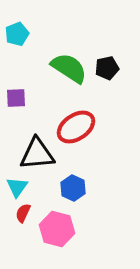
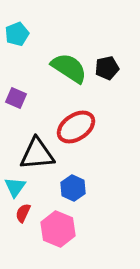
purple square: rotated 25 degrees clockwise
cyan triangle: moved 2 px left
pink hexagon: moved 1 px right; rotated 8 degrees clockwise
